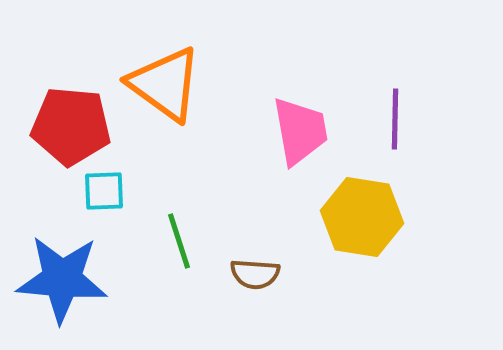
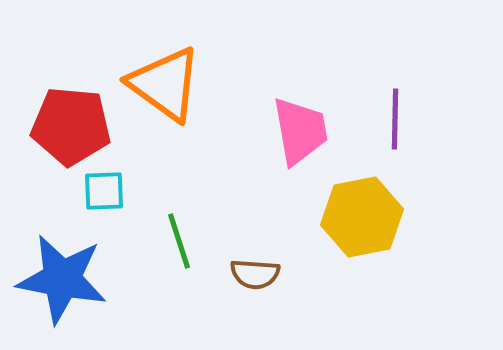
yellow hexagon: rotated 20 degrees counterclockwise
blue star: rotated 6 degrees clockwise
